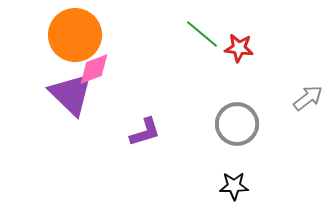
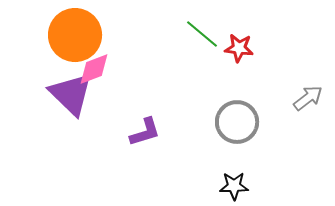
gray circle: moved 2 px up
